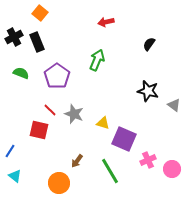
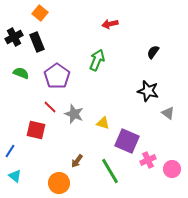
red arrow: moved 4 px right, 2 px down
black semicircle: moved 4 px right, 8 px down
gray triangle: moved 6 px left, 8 px down
red line: moved 3 px up
red square: moved 3 px left
purple square: moved 3 px right, 2 px down
